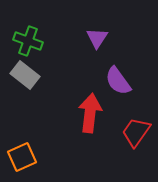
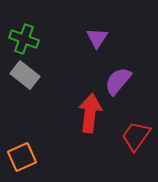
green cross: moved 4 px left, 2 px up
purple semicircle: rotated 76 degrees clockwise
red trapezoid: moved 4 px down
